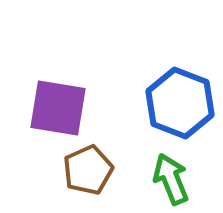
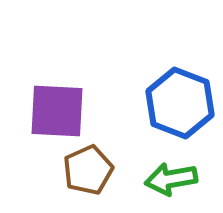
purple square: moved 1 px left, 3 px down; rotated 6 degrees counterclockwise
green arrow: rotated 78 degrees counterclockwise
